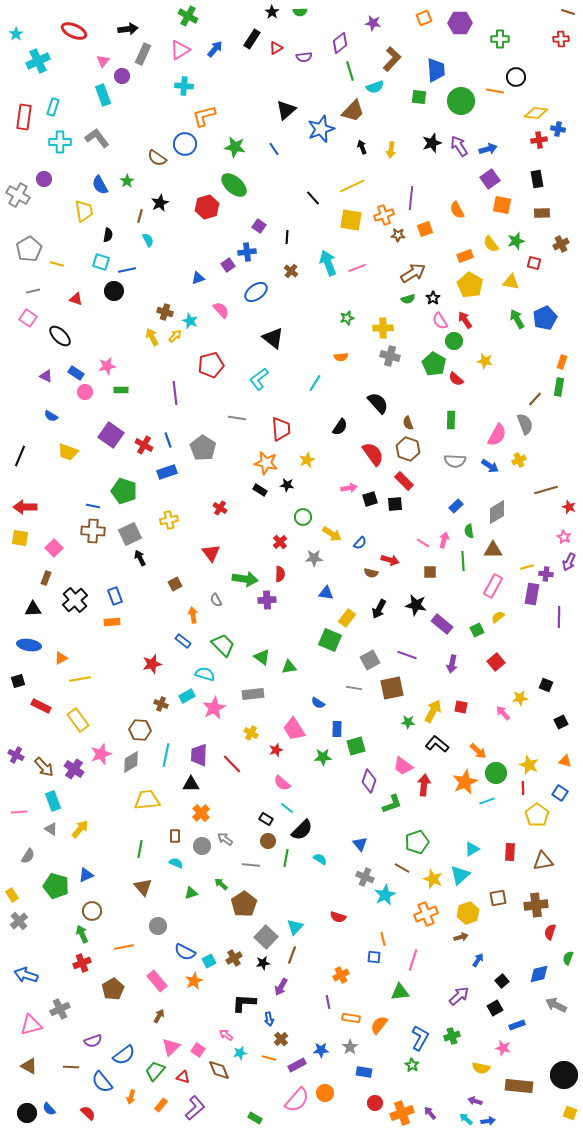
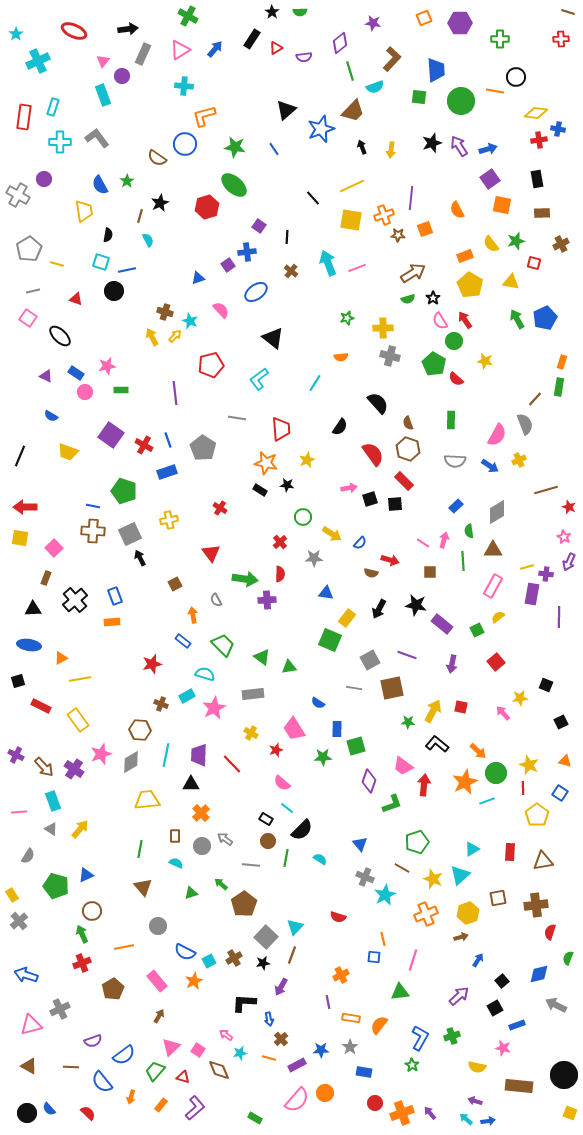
yellow semicircle at (481, 1068): moved 4 px left, 1 px up
